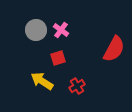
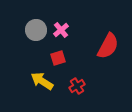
pink cross: rotated 14 degrees clockwise
red semicircle: moved 6 px left, 3 px up
